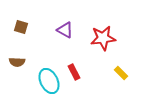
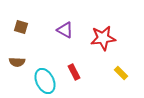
cyan ellipse: moved 4 px left
